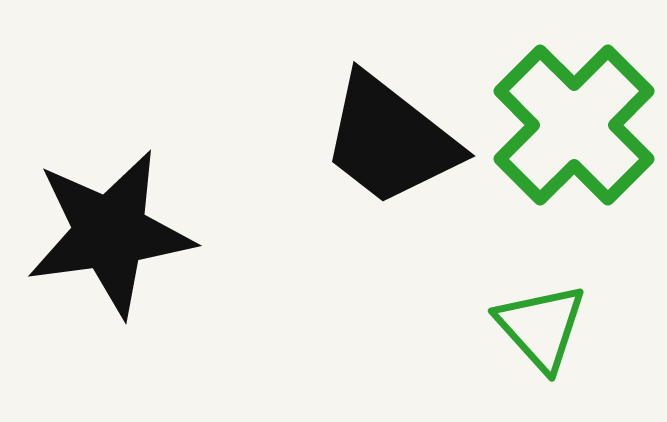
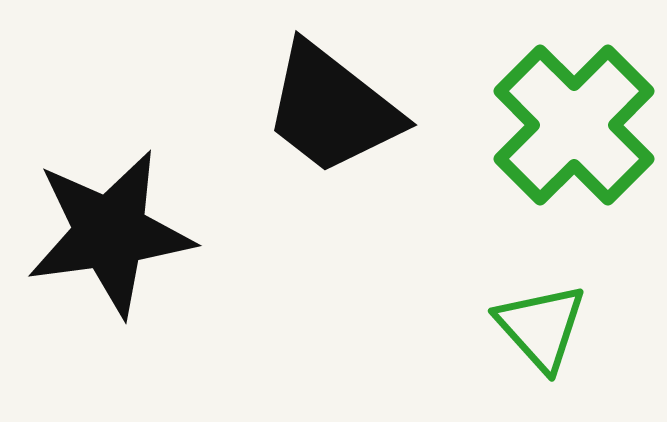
black trapezoid: moved 58 px left, 31 px up
